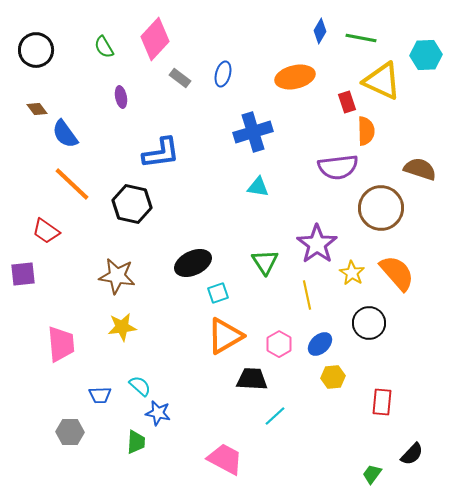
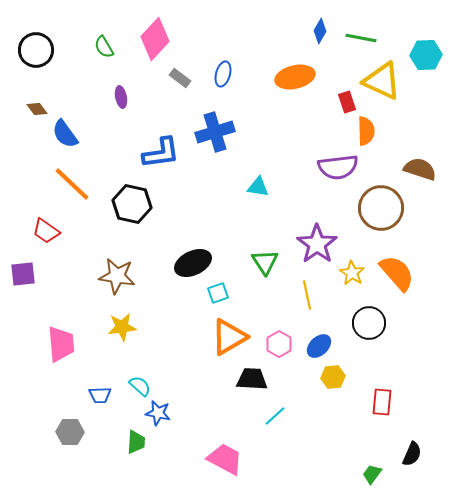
blue cross at (253, 132): moved 38 px left
orange triangle at (225, 336): moved 4 px right, 1 px down
blue ellipse at (320, 344): moved 1 px left, 2 px down
black semicircle at (412, 454): rotated 20 degrees counterclockwise
